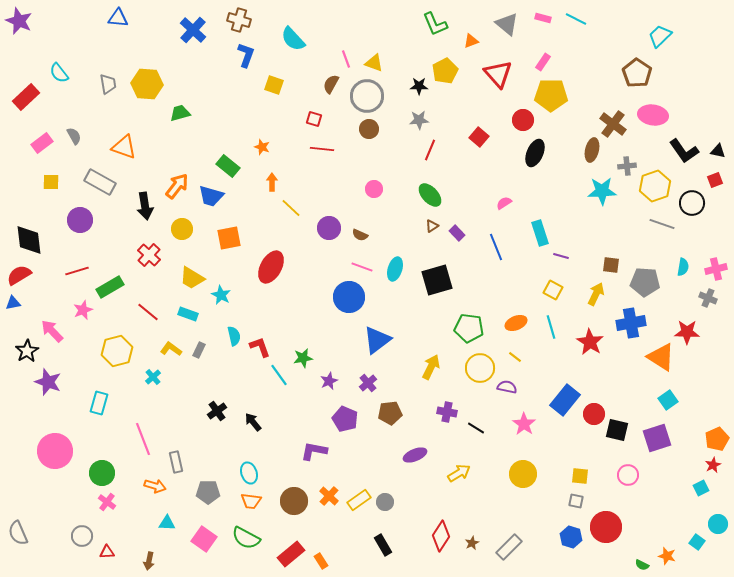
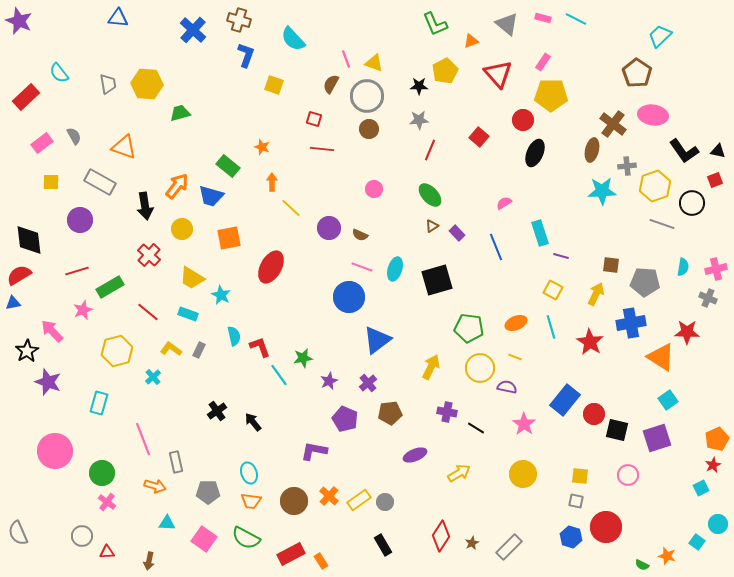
yellow line at (515, 357): rotated 16 degrees counterclockwise
red rectangle at (291, 554): rotated 12 degrees clockwise
